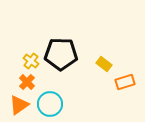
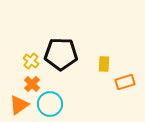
yellow rectangle: rotated 56 degrees clockwise
orange cross: moved 5 px right, 2 px down
